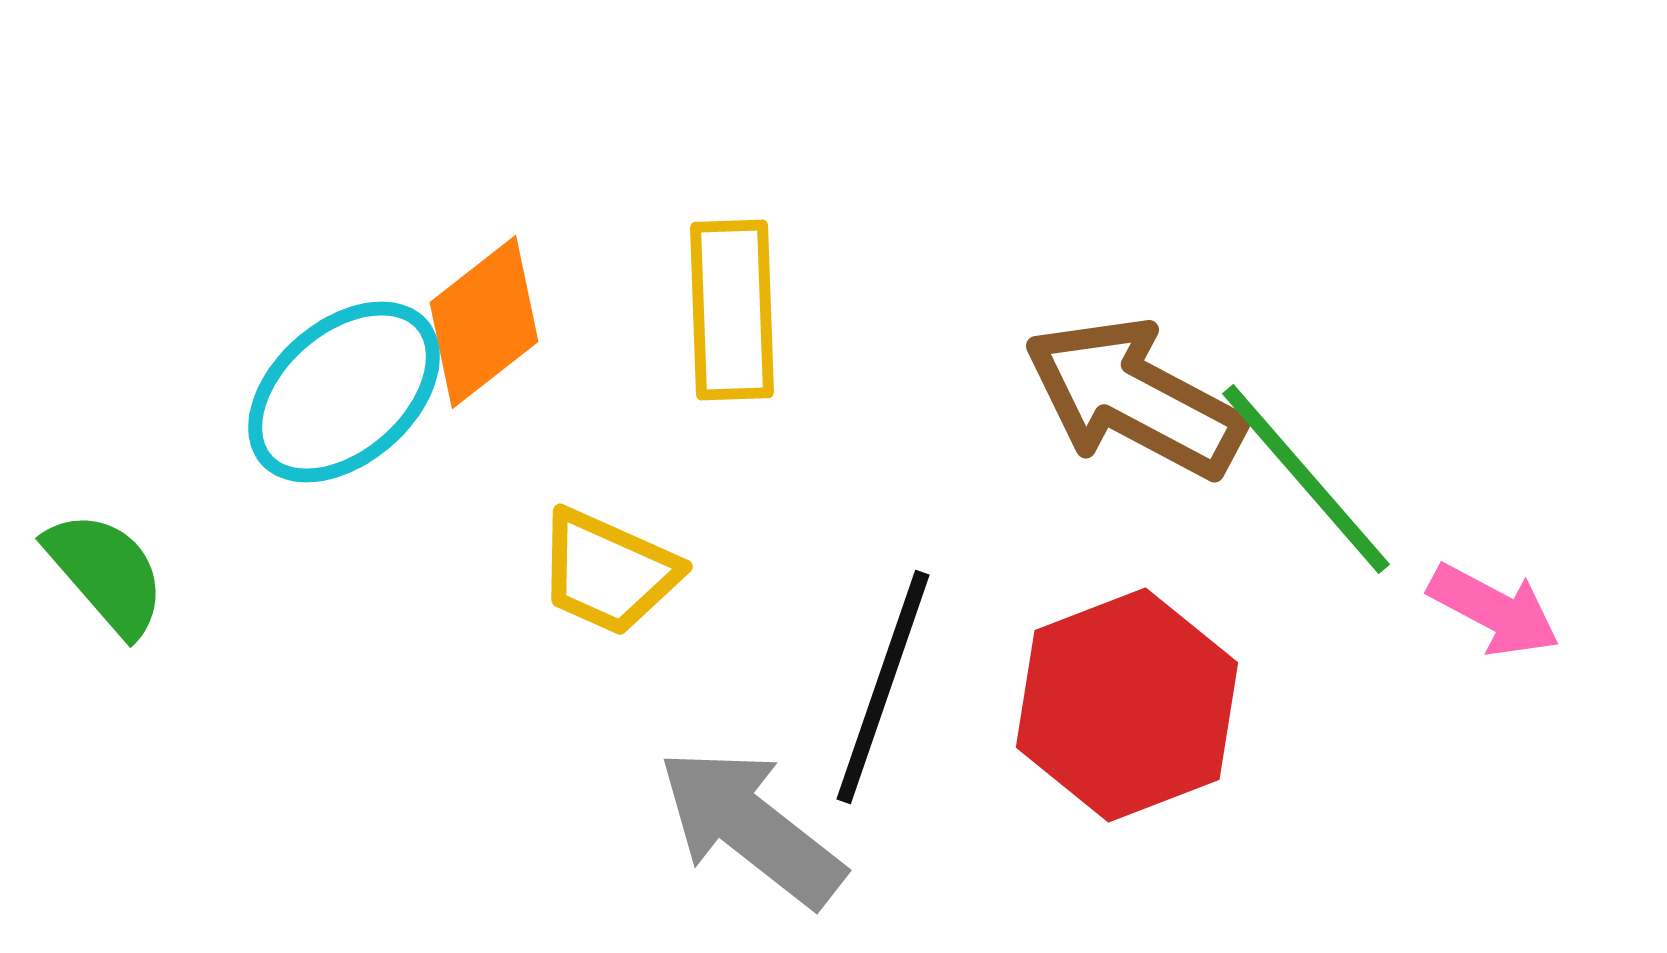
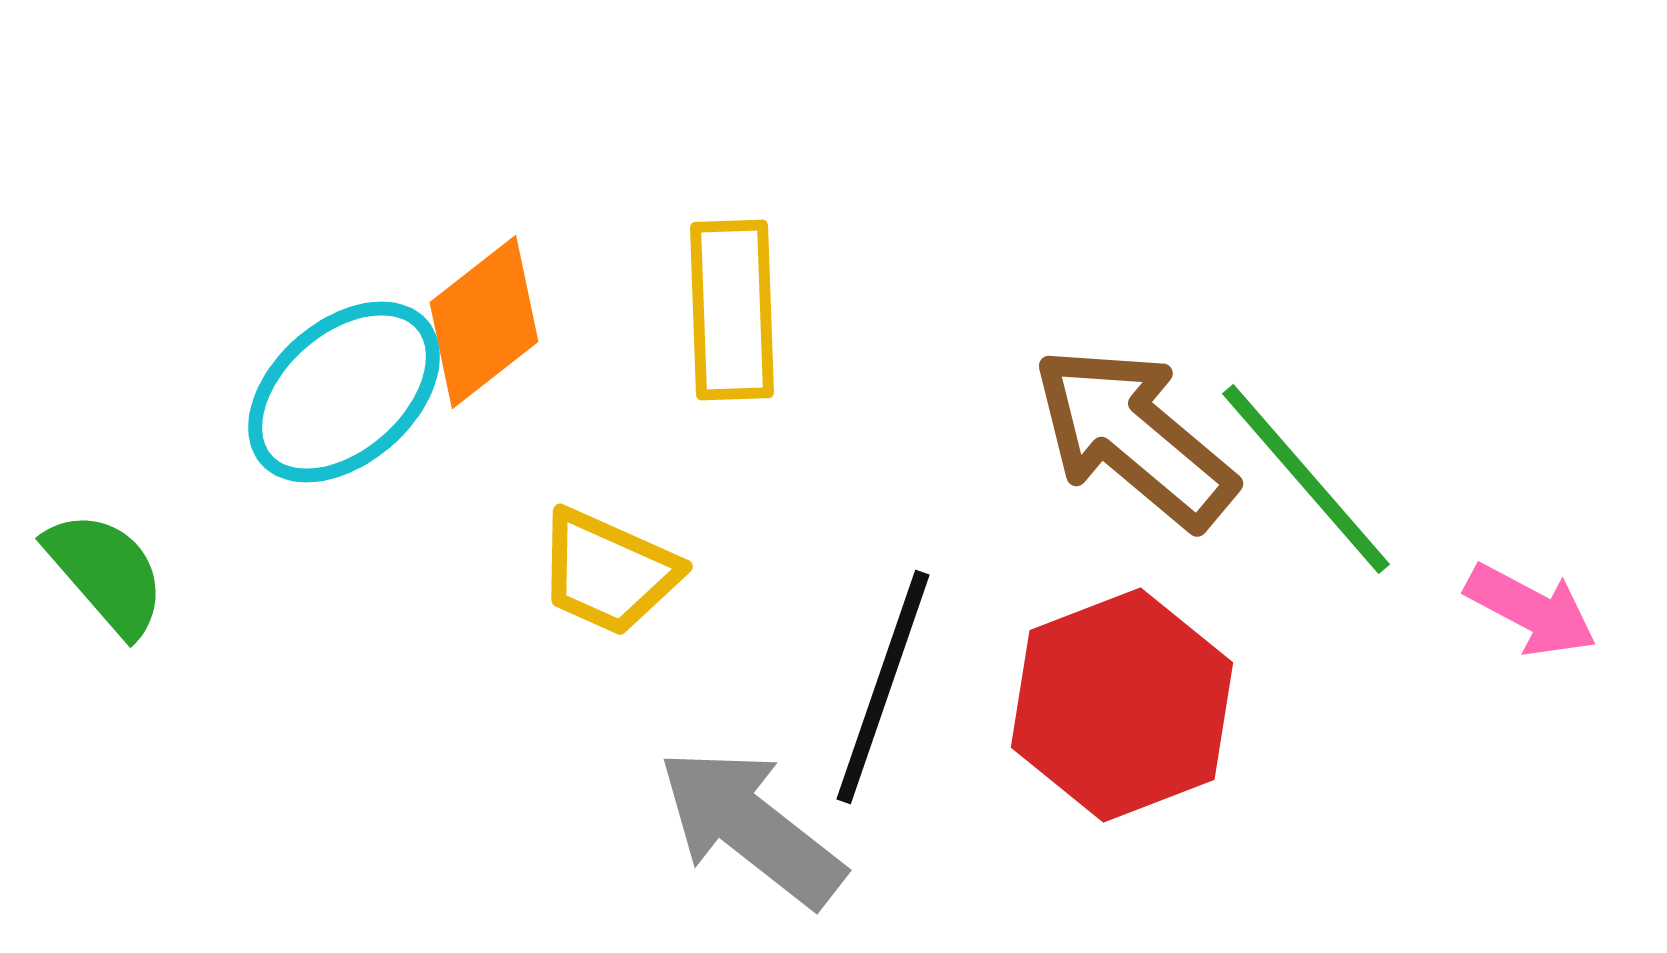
brown arrow: moved 39 px down; rotated 12 degrees clockwise
pink arrow: moved 37 px right
red hexagon: moved 5 px left
